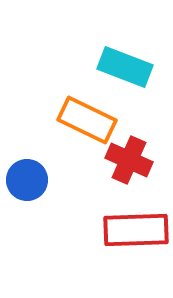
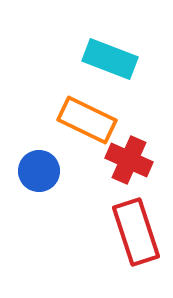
cyan rectangle: moved 15 px left, 8 px up
blue circle: moved 12 px right, 9 px up
red rectangle: moved 2 px down; rotated 74 degrees clockwise
